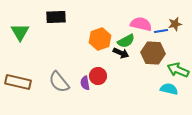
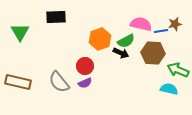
red circle: moved 13 px left, 10 px up
purple semicircle: rotated 104 degrees counterclockwise
